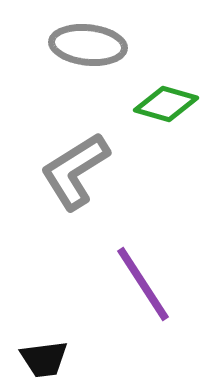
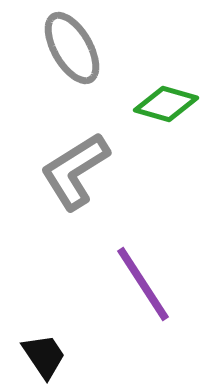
gray ellipse: moved 16 px left, 3 px down; rotated 54 degrees clockwise
black trapezoid: moved 3 px up; rotated 117 degrees counterclockwise
